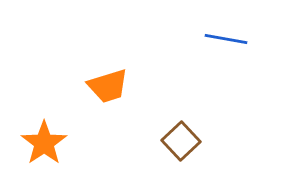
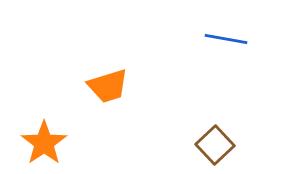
brown square: moved 34 px right, 4 px down
